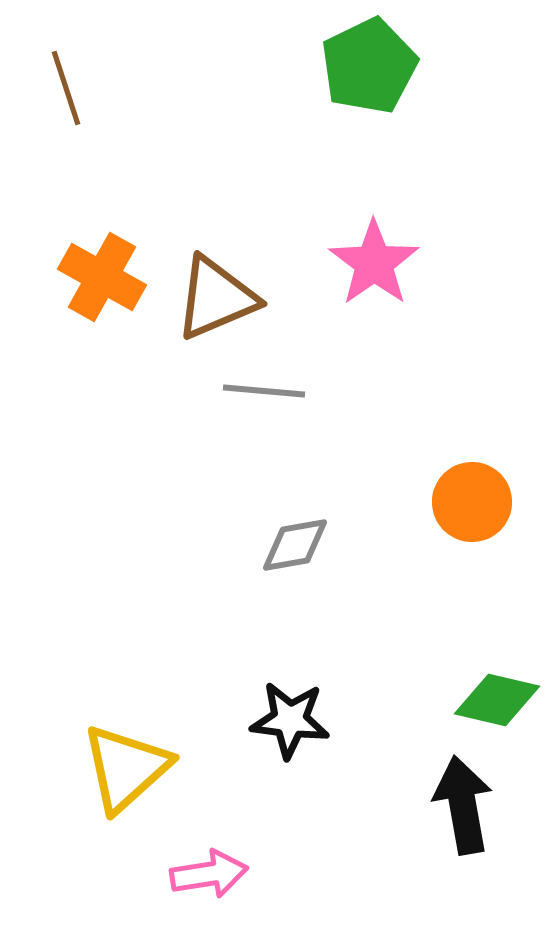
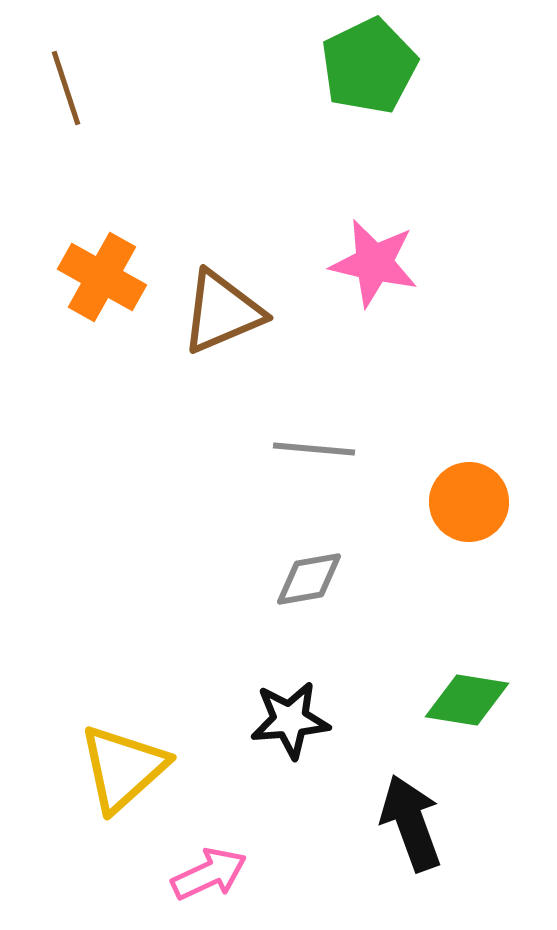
pink star: rotated 24 degrees counterclockwise
brown triangle: moved 6 px right, 14 px down
gray line: moved 50 px right, 58 px down
orange circle: moved 3 px left
gray diamond: moved 14 px right, 34 px down
green diamond: moved 30 px left; rotated 4 degrees counterclockwise
black star: rotated 12 degrees counterclockwise
yellow triangle: moved 3 px left
black arrow: moved 52 px left, 18 px down; rotated 10 degrees counterclockwise
pink arrow: rotated 16 degrees counterclockwise
